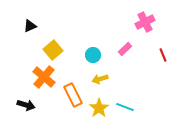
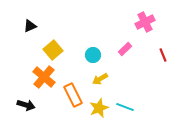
yellow arrow: rotated 14 degrees counterclockwise
yellow star: rotated 12 degrees clockwise
